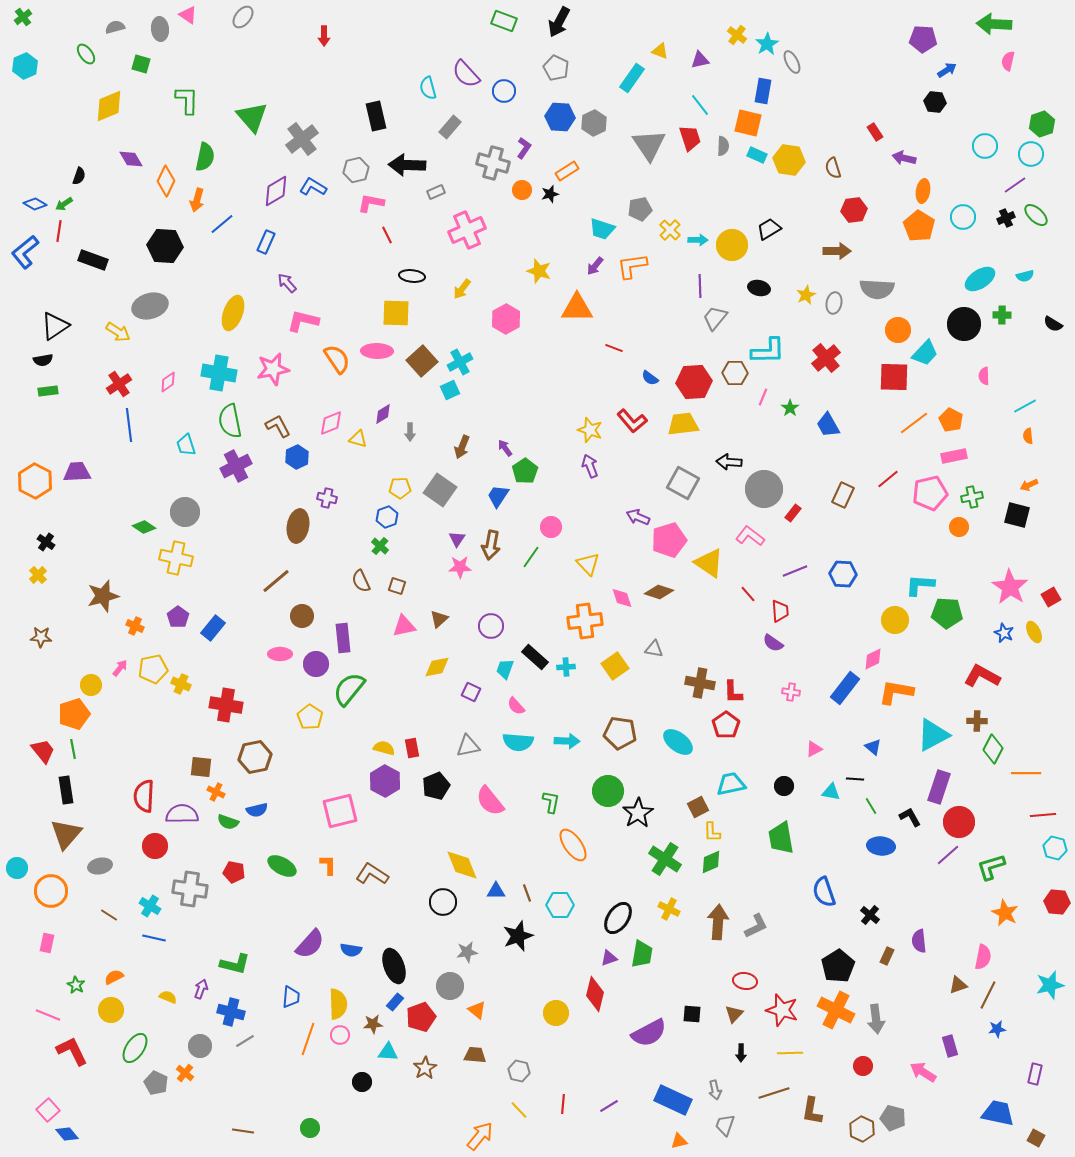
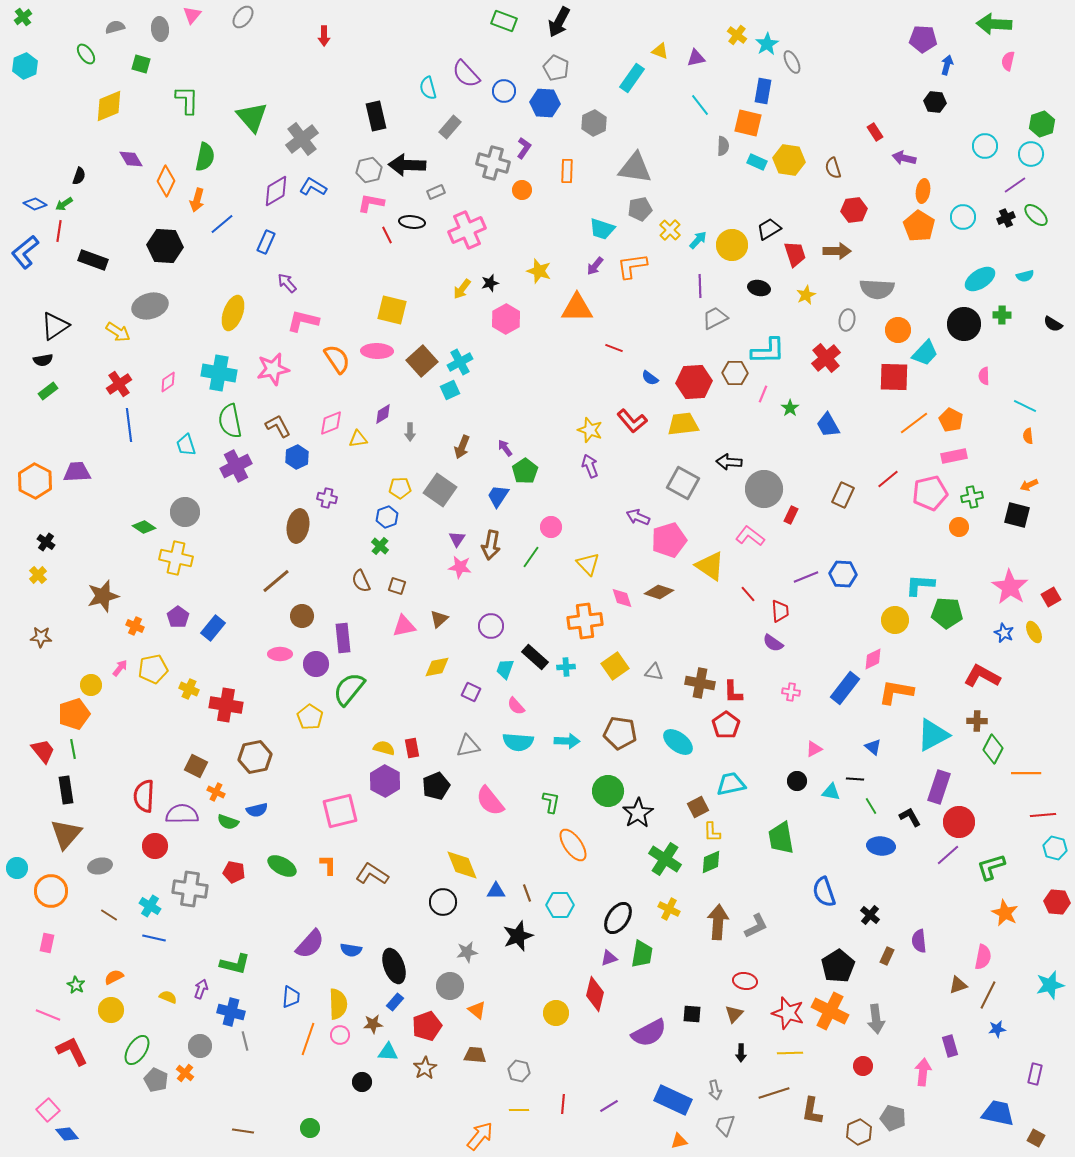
pink triangle at (188, 15): moved 4 px right; rotated 36 degrees clockwise
purple triangle at (700, 60): moved 4 px left, 2 px up
blue arrow at (947, 70): moved 5 px up; rotated 42 degrees counterclockwise
blue hexagon at (560, 117): moved 15 px left, 14 px up
red trapezoid at (690, 138): moved 105 px right, 116 px down
gray triangle at (649, 145): moved 14 px left, 23 px down; rotated 48 degrees counterclockwise
cyan rectangle at (757, 155): moved 7 px down
gray hexagon at (356, 170): moved 13 px right
orange rectangle at (567, 171): rotated 55 degrees counterclockwise
black star at (550, 194): moved 60 px left, 89 px down
cyan arrow at (698, 240): rotated 48 degrees counterclockwise
black ellipse at (412, 276): moved 54 px up
gray ellipse at (834, 303): moved 13 px right, 17 px down
yellow square at (396, 313): moved 4 px left, 3 px up; rotated 12 degrees clockwise
gray trapezoid at (715, 318): rotated 24 degrees clockwise
green rectangle at (48, 391): rotated 30 degrees counterclockwise
pink line at (763, 397): moved 3 px up
cyan line at (1025, 406): rotated 55 degrees clockwise
yellow triangle at (358, 439): rotated 24 degrees counterclockwise
red rectangle at (793, 513): moved 2 px left, 2 px down; rotated 12 degrees counterclockwise
yellow triangle at (709, 563): moved 1 px right, 3 px down
pink star at (460, 567): rotated 10 degrees clockwise
purple line at (795, 571): moved 11 px right, 6 px down
gray triangle at (654, 649): moved 23 px down
yellow cross at (181, 684): moved 8 px right, 5 px down
brown square at (201, 767): moved 5 px left, 1 px up; rotated 20 degrees clockwise
black circle at (784, 786): moved 13 px right, 5 px up
red star at (782, 1010): moved 6 px right, 3 px down
orange cross at (836, 1010): moved 6 px left, 1 px down
red pentagon at (421, 1017): moved 6 px right, 9 px down
gray line at (245, 1041): rotated 72 degrees counterclockwise
green ellipse at (135, 1048): moved 2 px right, 2 px down
pink arrow at (923, 1072): rotated 64 degrees clockwise
gray pentagon at (156, 1083): moved 3 px up
yellow line at (519, 1110): rotated 48 degrees counterclockwise
brown hexagon at (862, 1129): moved 3 px left, 3 px down; rotated 10 degrees clockwise
